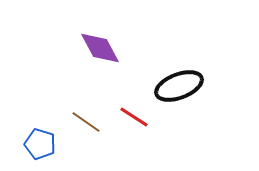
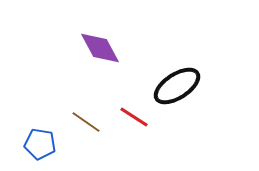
black ellipse: moved 2 px left; rotated 12 degrees counterclockwise
blue pentagon: rotated 8 degrees counterclockwise
